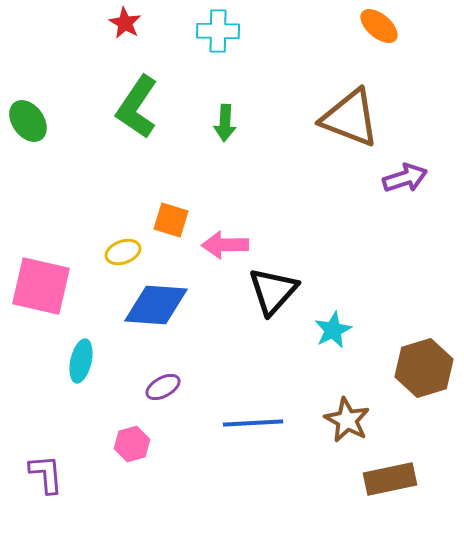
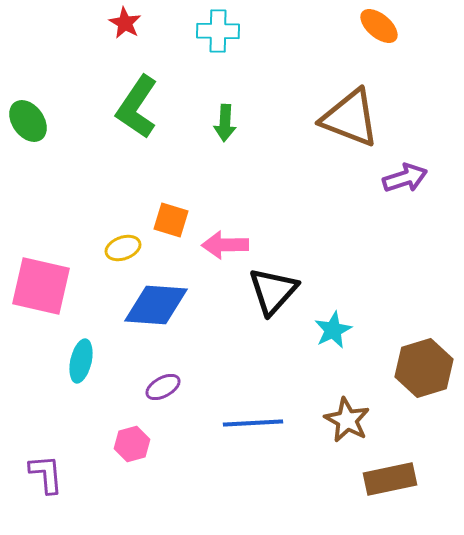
yellow ellipse: moved 4 px up
